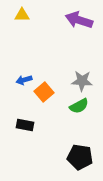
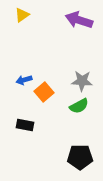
yellow triangle: rotated 35 degrees counterclockwise
black pentagon: rotated 10 degrees counterclockwise
